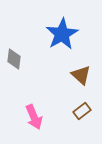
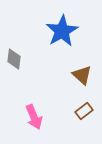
blue star: moved 3 px up
brown triangle: moved 1 px right
brown rectangle: moved 2 px right
